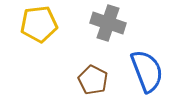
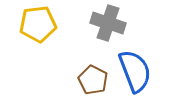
yellow pentagon: moved 1 px left
blue semicircle: moved 12 px left
